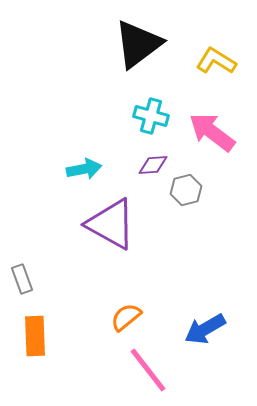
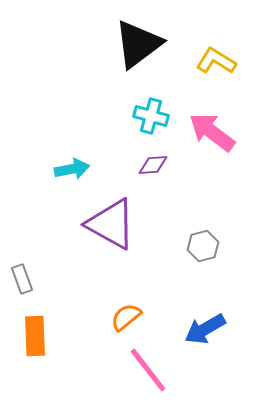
cyan arrow: moved 12 px left
gray hexagon: moved 17 px right, 56 px down
